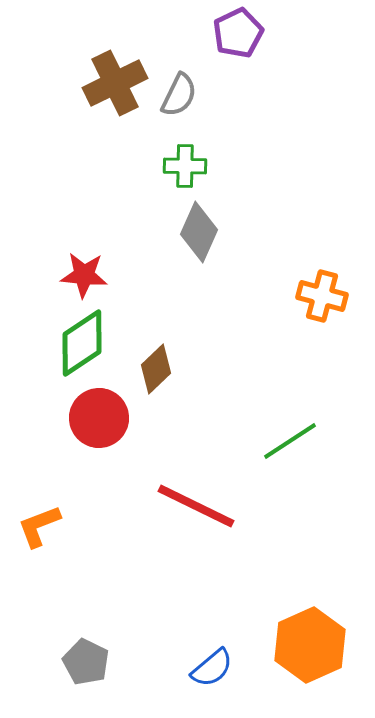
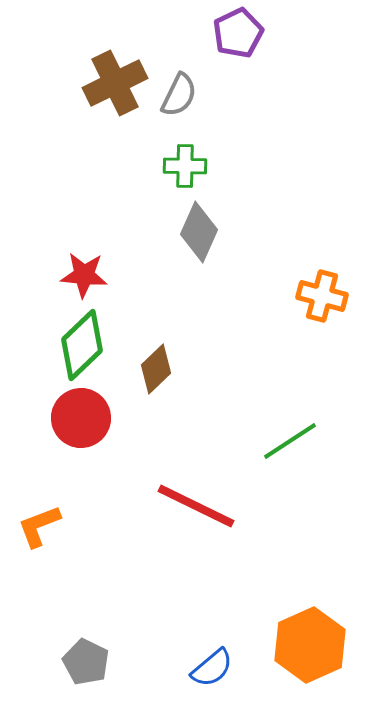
green diamond: moved 2 px down; rotated 10 degrees counterclockwise
red circle: moved 18 px left
